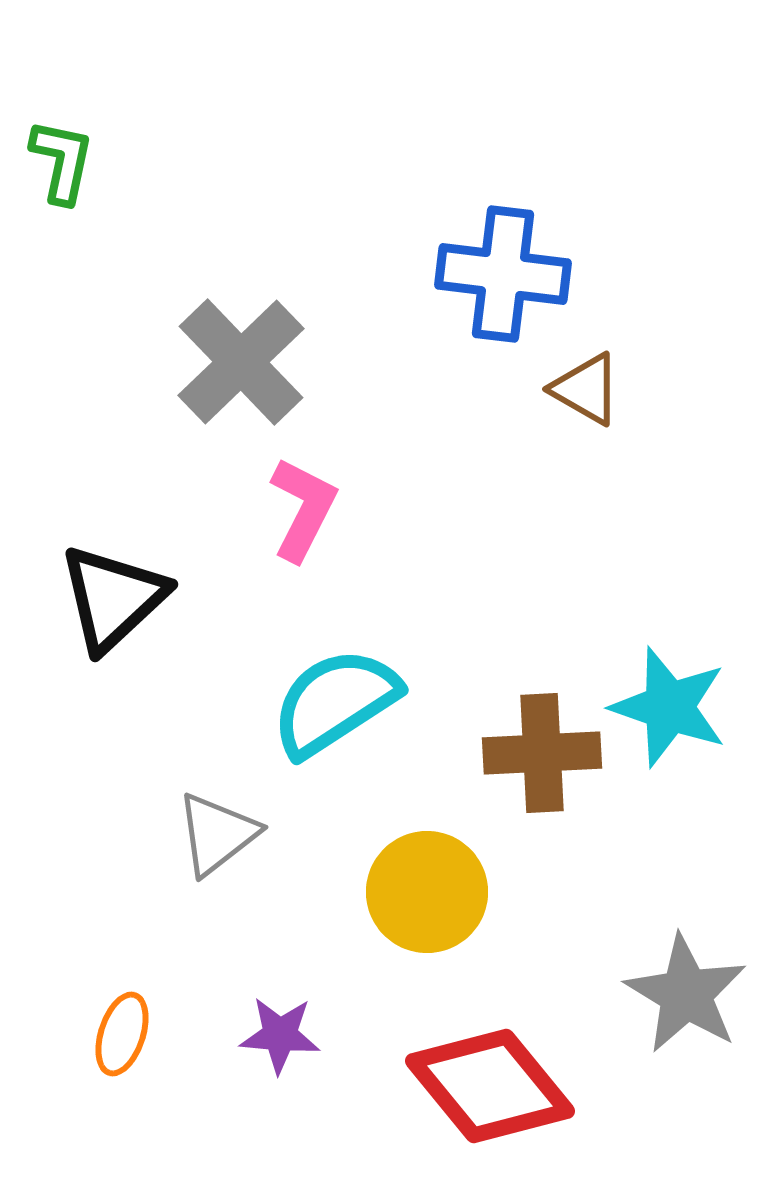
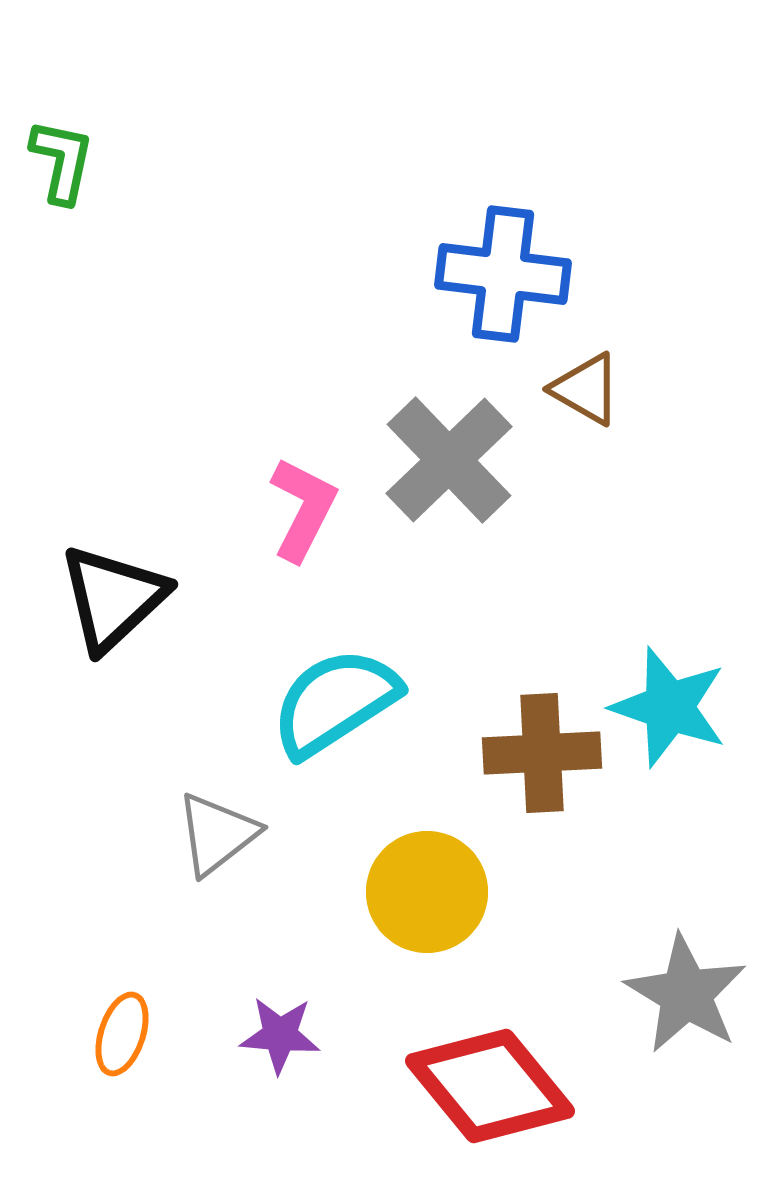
gray cross: moved 208 px right, 98 px down
